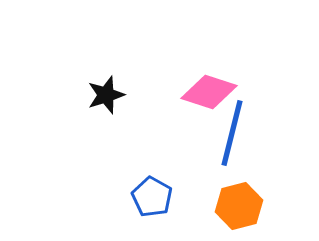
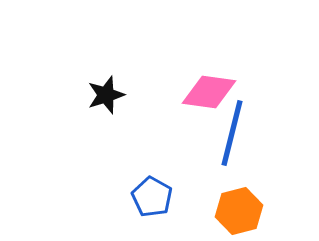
pink diamond: rotated 10 degrees counterclockwise
orange hexagon: moved 5 px down
